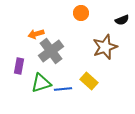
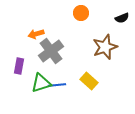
black semicircle: moved 2 px up
blue line: moved 6 px left, 4 px up
